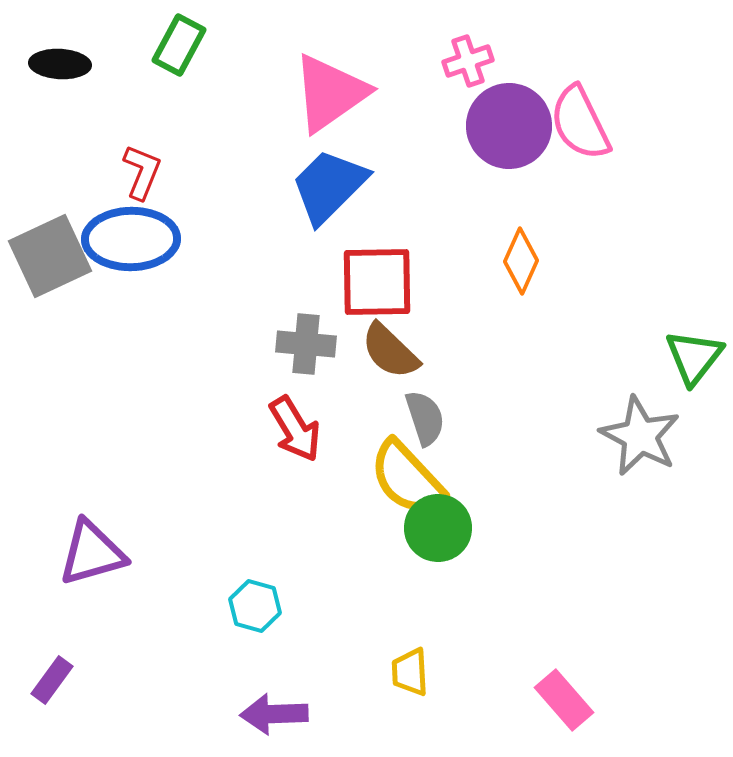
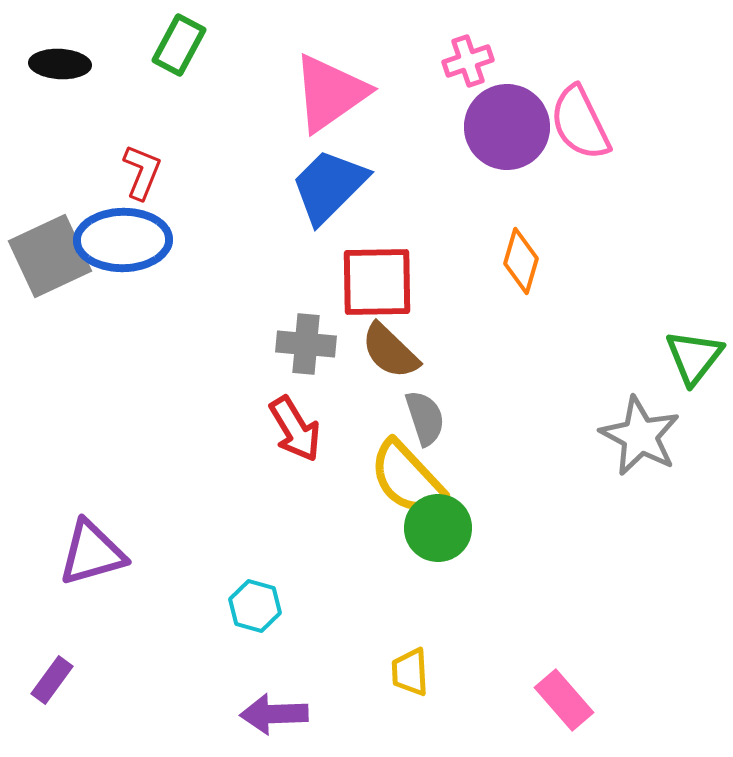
purple circle: moved 2 px left, 1 px down
blue ellipse: moved 8 px left, 1 px down
orange diamond: rotated 8 degrees counterclockwise
